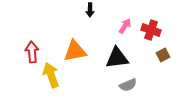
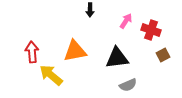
pink arrow: moved 1 px right, 5 px up
yellow arrow: rotated 30 degrees counterclockwise
